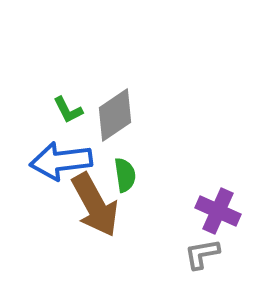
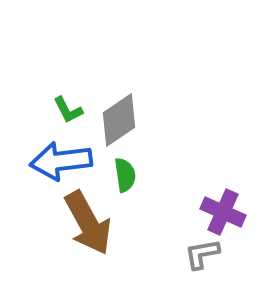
gray diamond: moved 4 px right, 5 px down
brown arrow: moved 7 px left, 18 px down
purple cross: moved 5 px right, 1 px down
